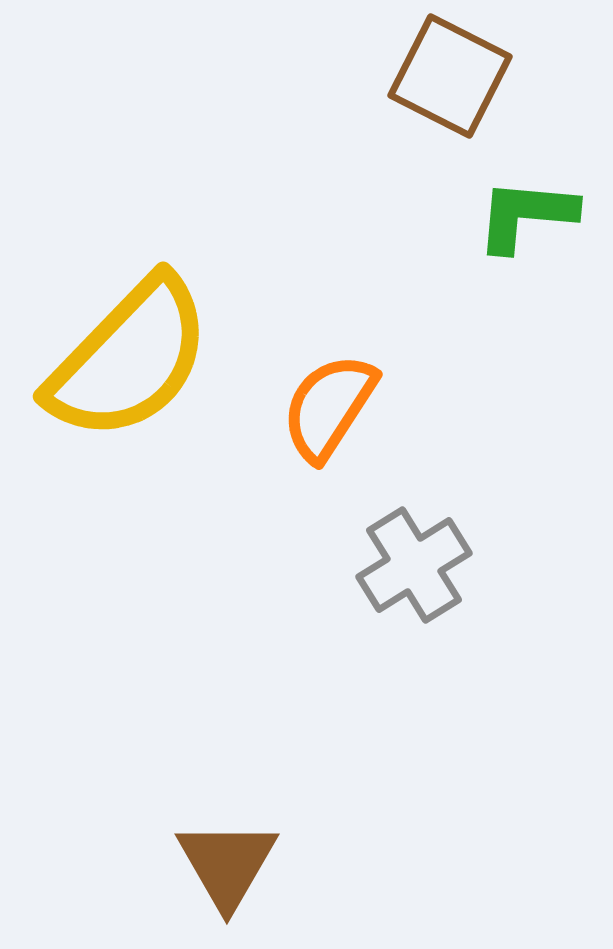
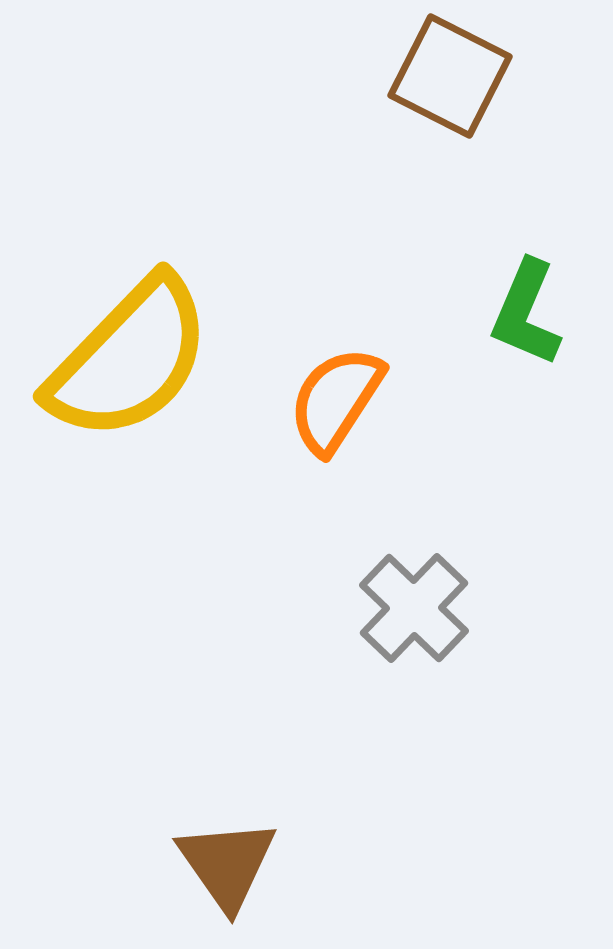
green L-shape: moved 98 px down; rotated 72 degrees counterclockwise
orange semicircle: moved 7 px right, 7 px up
gray cross: moved 43 px down; rotated 14 degrees counterclockwise
brown triangle: rotated 5 degrees counterclockwise
